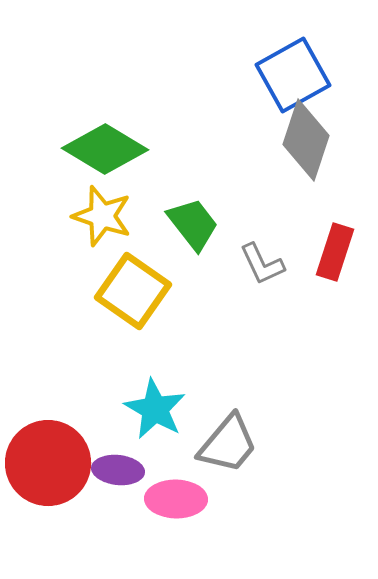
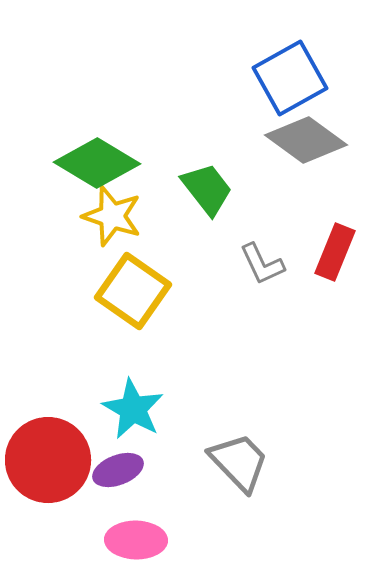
blue square: moved 3 px left, 3 px down
gray diamond: rotated 72 degrees counterclockwise
green diamond: moved 8 px left, 14 px down
yellow star: moved 10 px right
green trapezoid: moved 14 px right, 35 px up
red rectangle: rotated 4 degrees clockwise
cyan star: moved 22 px left
gray trapezoid: moved 11 px right, 18 px down; rotated 84 degrees counterclockwise
red circle: moved 3 px up
purple ellipse: rotated 27 degrees counterclockwise
pink ellipse: moved 40 px left, 41 px down
